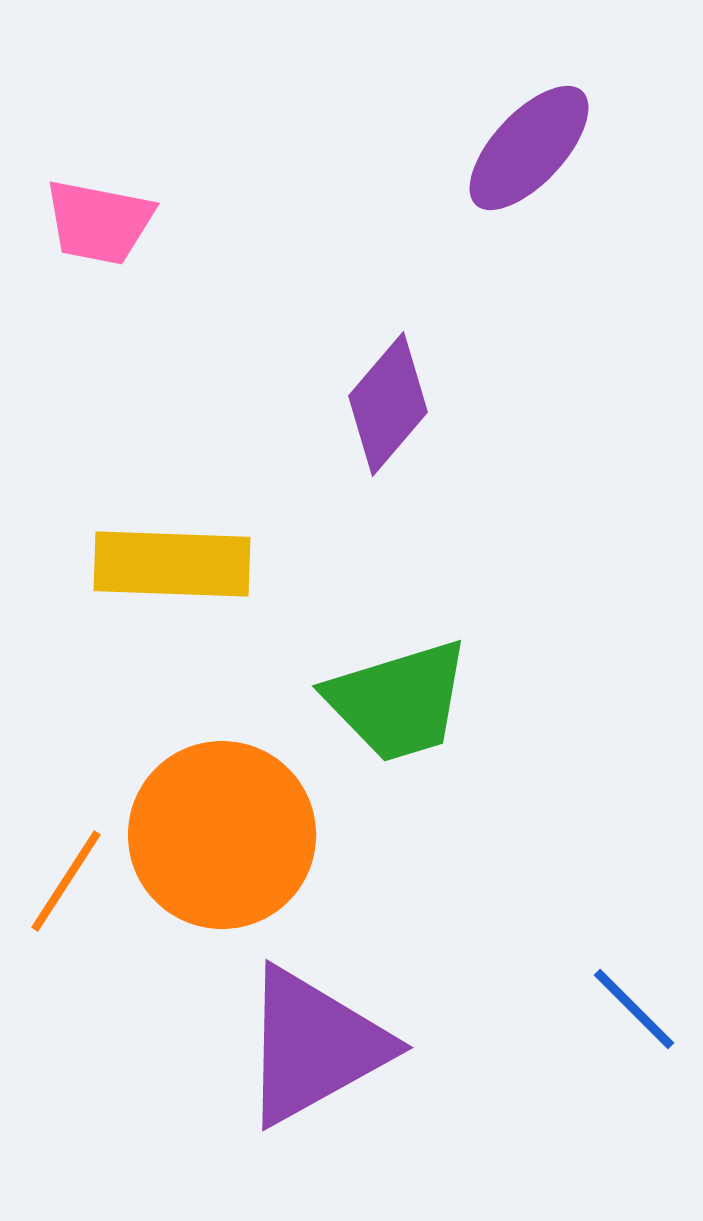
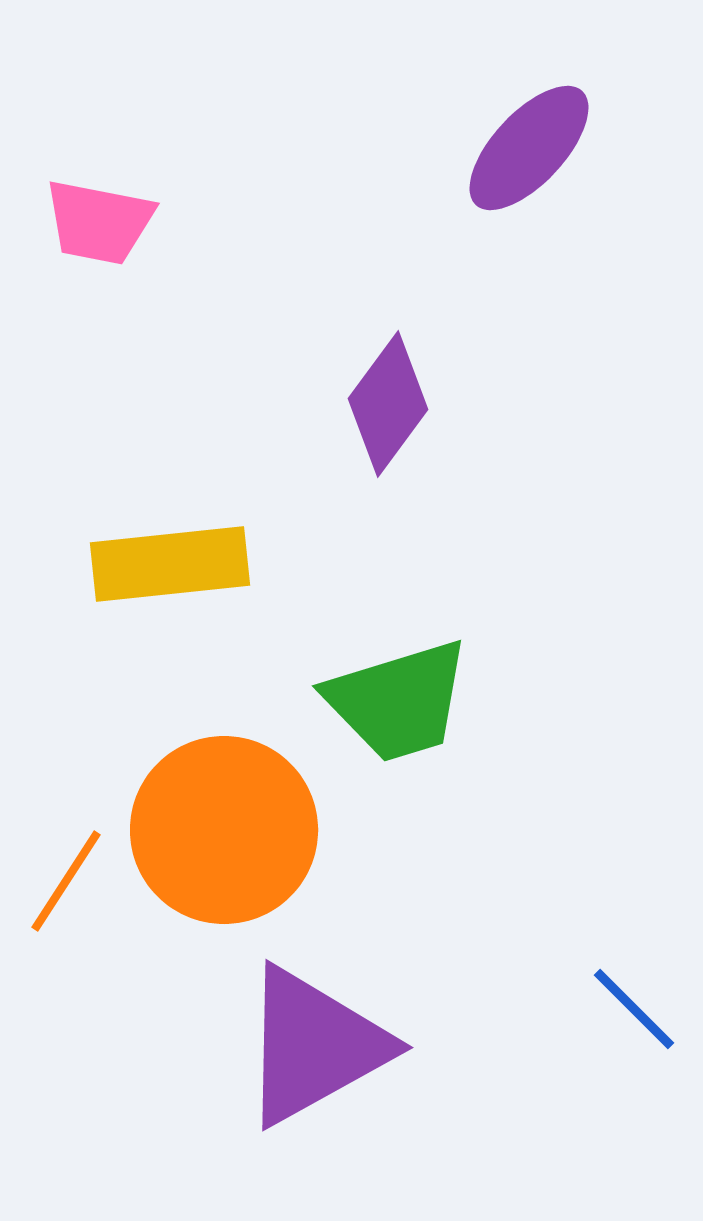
purple diamond: rotated 4 degrees counterclockwise
yellow rectangle: moved 2 px left; rotated 8 degrees counterclockwise
orange circle: moved 2 px right, 5 px up
